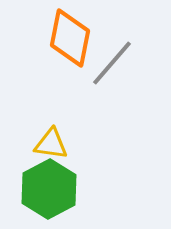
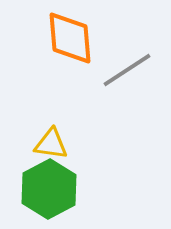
orange diamond: rotated 16 degrees counterclockwise
gray line: moved 15 px right, 7 px down; rotated 16 degrees clockwise
